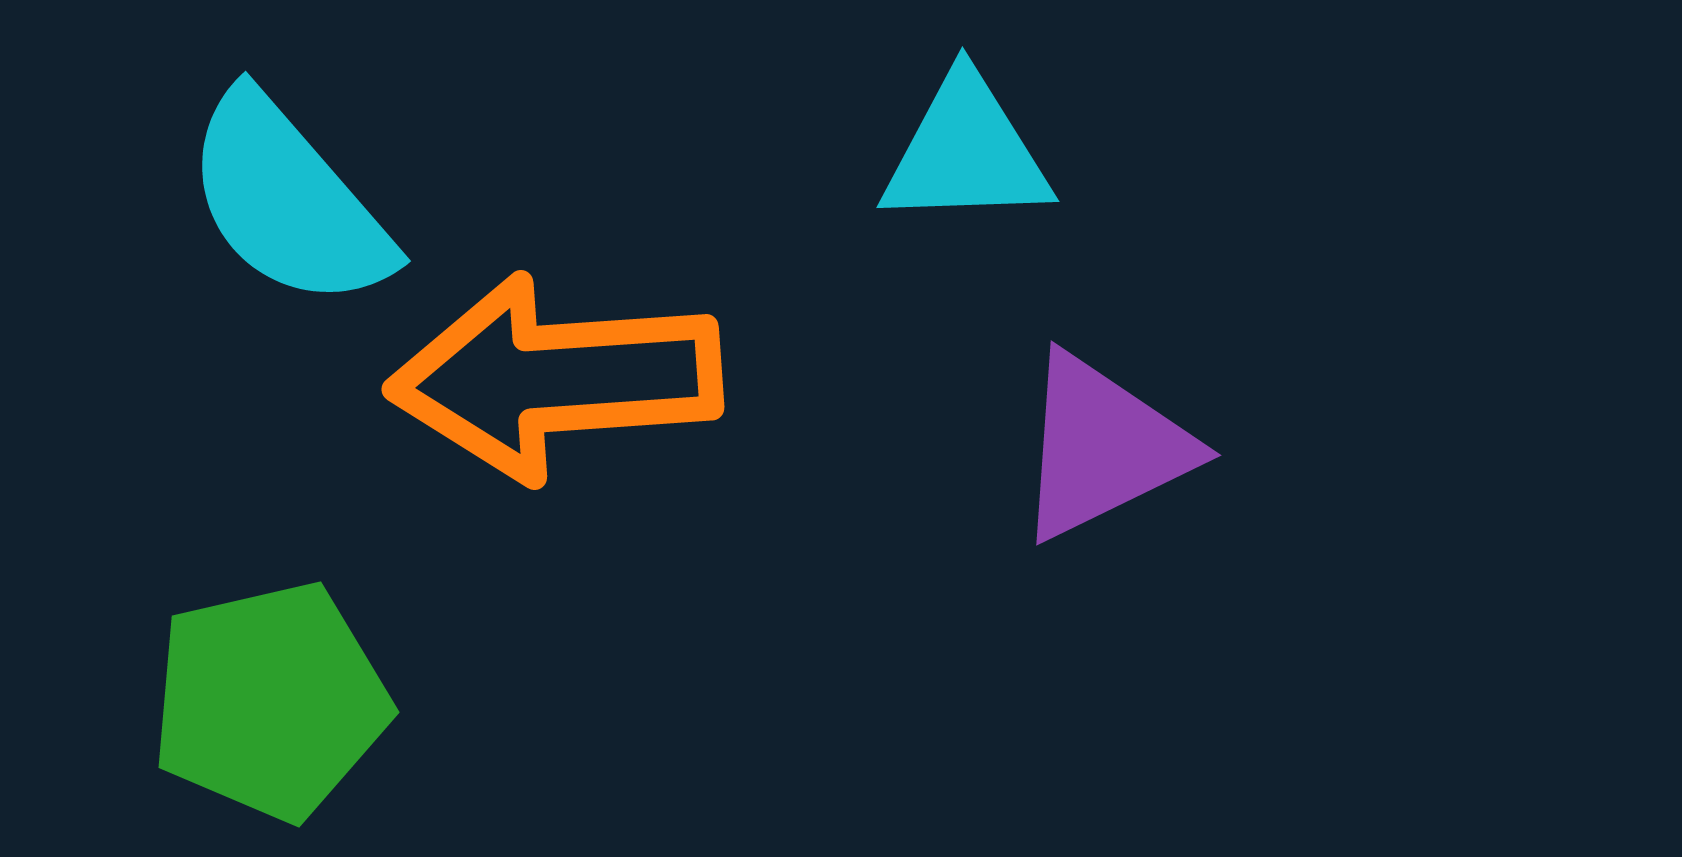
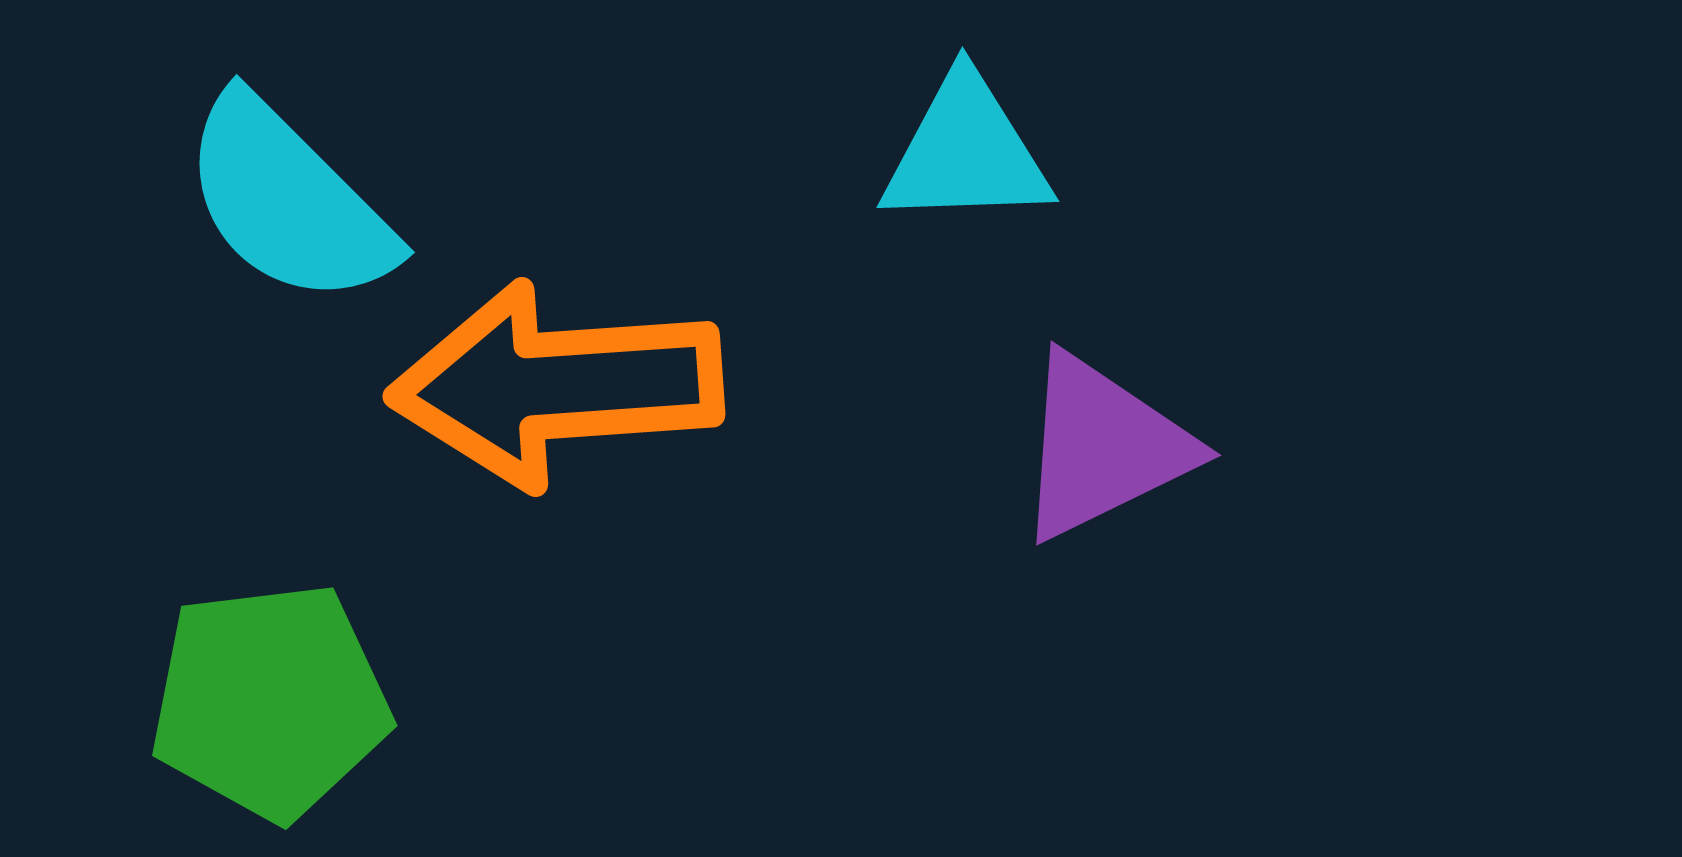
cyan semicircle: rotated 4 degrees counterclockwise
orange arrow: moved 1 px right, 7 px down
green pentagon: rotated 6 degrees clockwise
